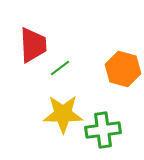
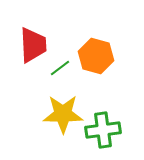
orange hexagon: moved 27 px left, 13 px up
